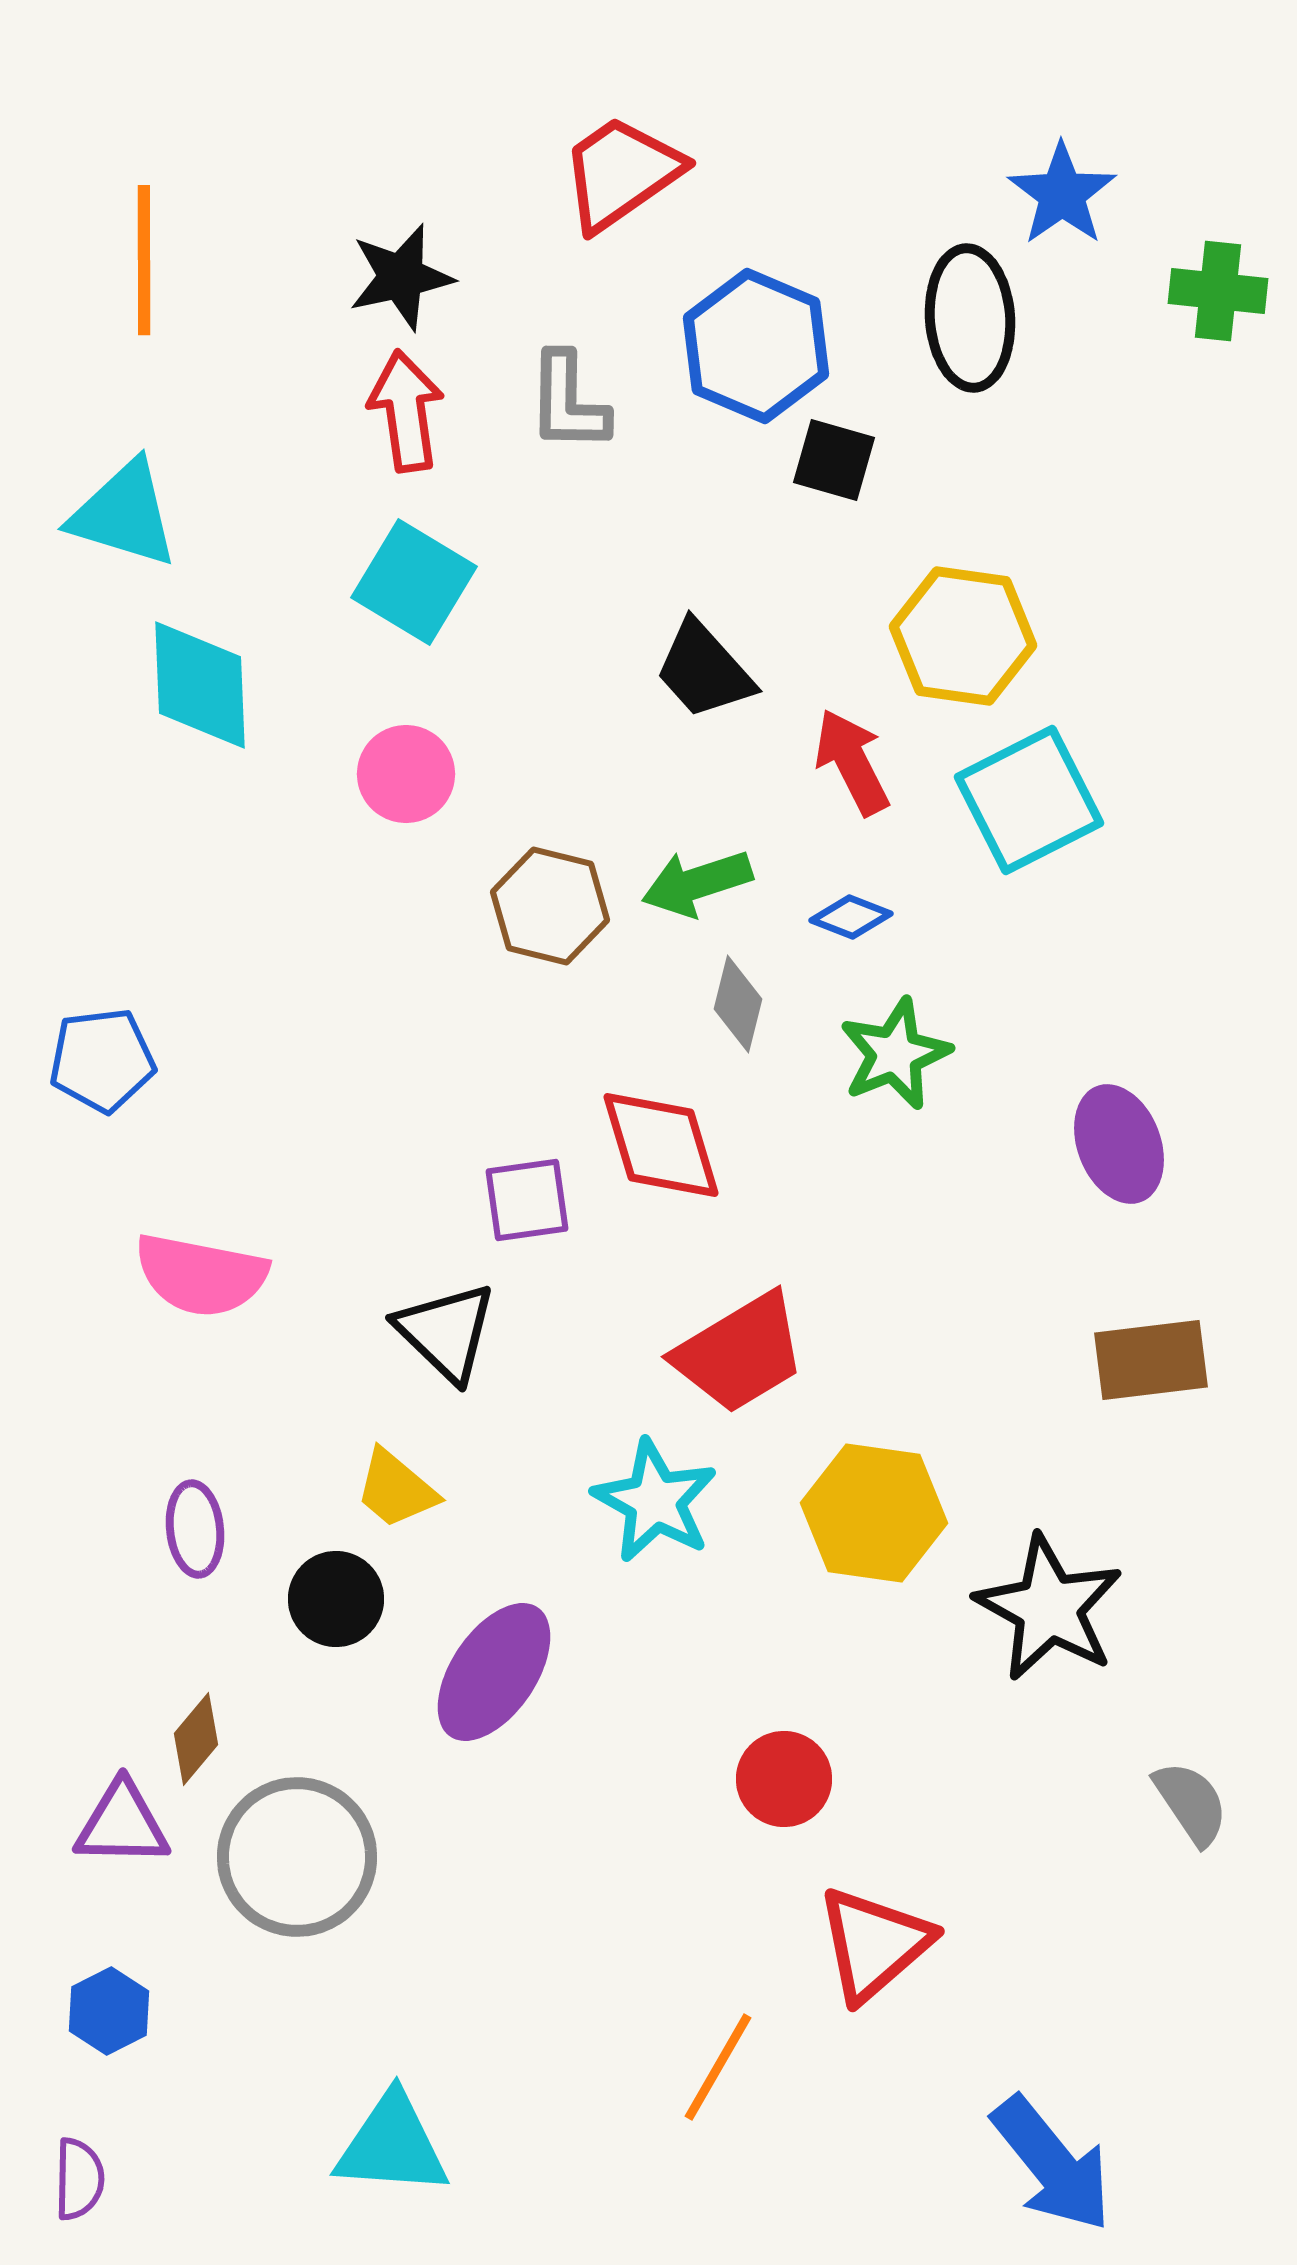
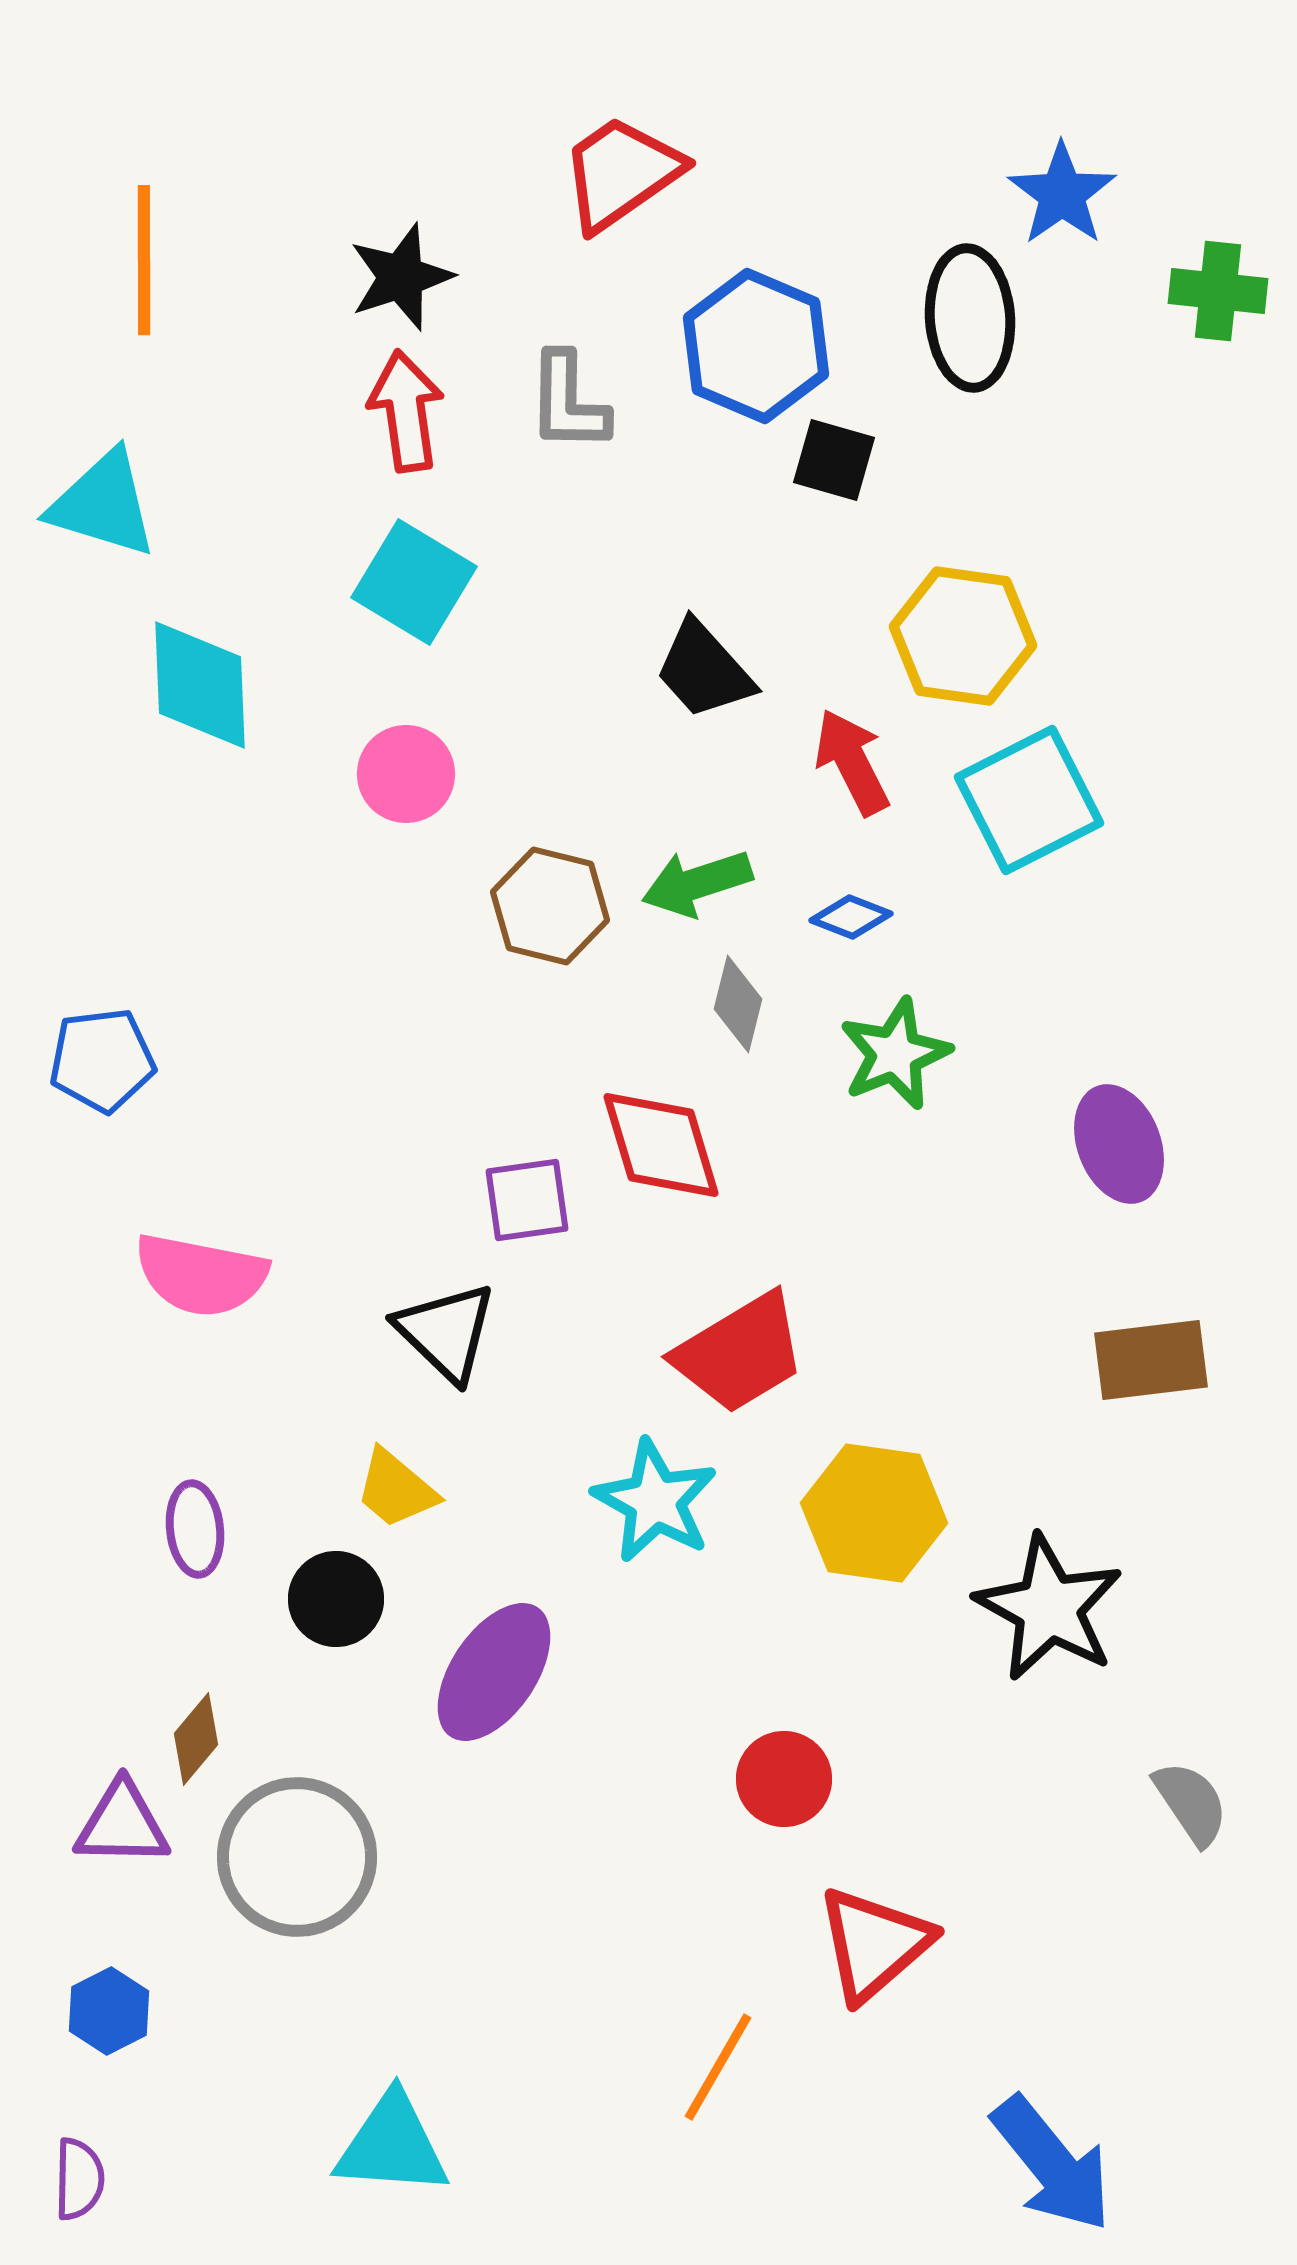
black star at (401, 277): rotated 6 degrees counterclockwise
cyan triangle at (124, 514): moved 21 px left, 10 px up
